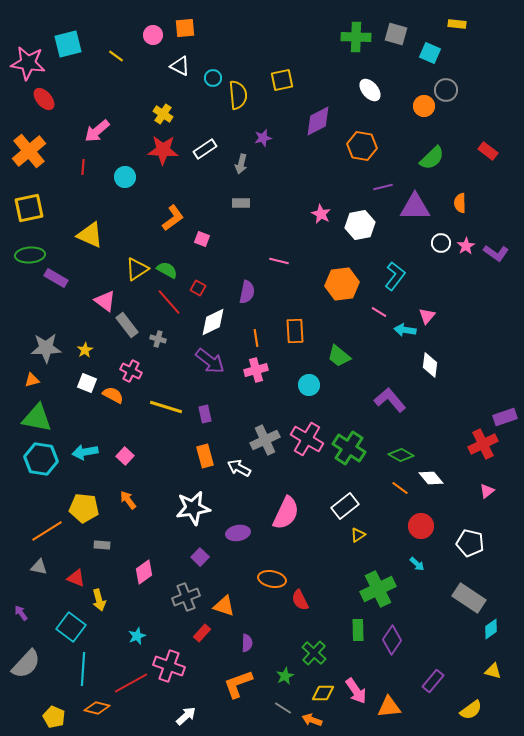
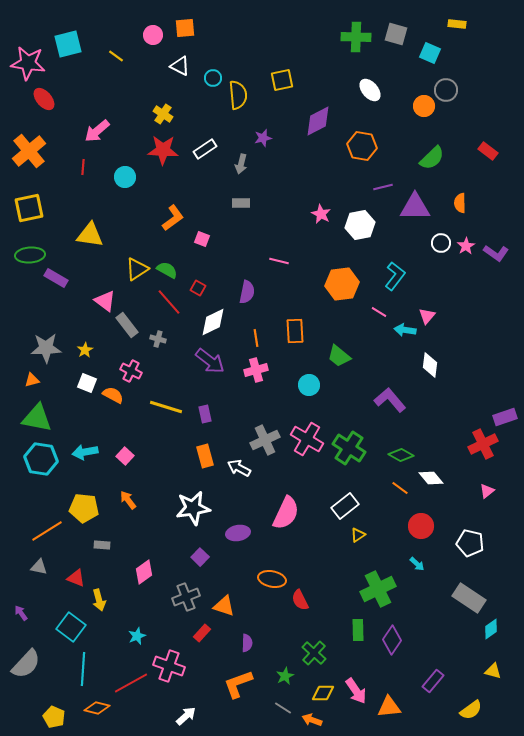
yellow triangle at (90, 235): rotated 16 degrees counterclockwise
